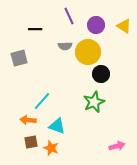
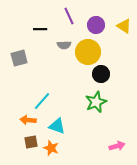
black line: moved 5 px right
gray semicircle: moved 1 px left, 1 px up
green star: moved 2 px right
